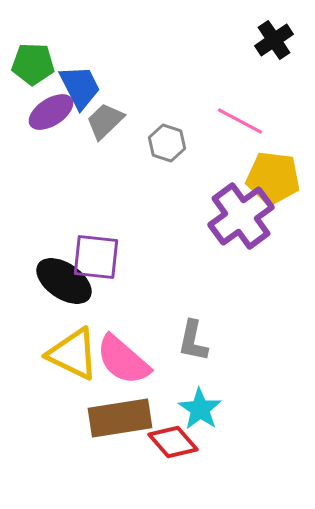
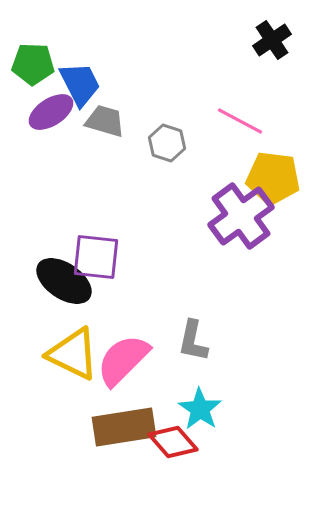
black cross: moved 2 px left
blue trapezoid: moved 3 px up
gray trapezoid: rotated 60 degrees clockwise
pink semicircle: rotated 94 degrees clockwise
brown rectangle: moved 4 px right, 9 px down
